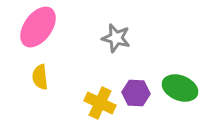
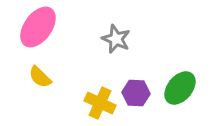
gray star: moved 1 px down; rotated 8 degrees clockwise
yellow semicircle: rotated 40 degrees counterclockwise
green ellipse: rotated 72 degrees counterclockwise
